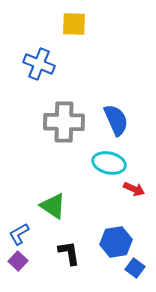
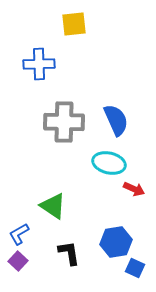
yellow square: rotated 8 degrees counterclockwise
blue cross: rotated 24 degrees counterclockwise
blue square: rotated 12 degrees counterclockwise
